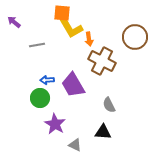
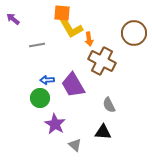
purple arrow: moved 1 px left, 3 px up
brown circle: moved 1 px left, 4 px up
gray triangle: rotated 16 degrees clockwise
